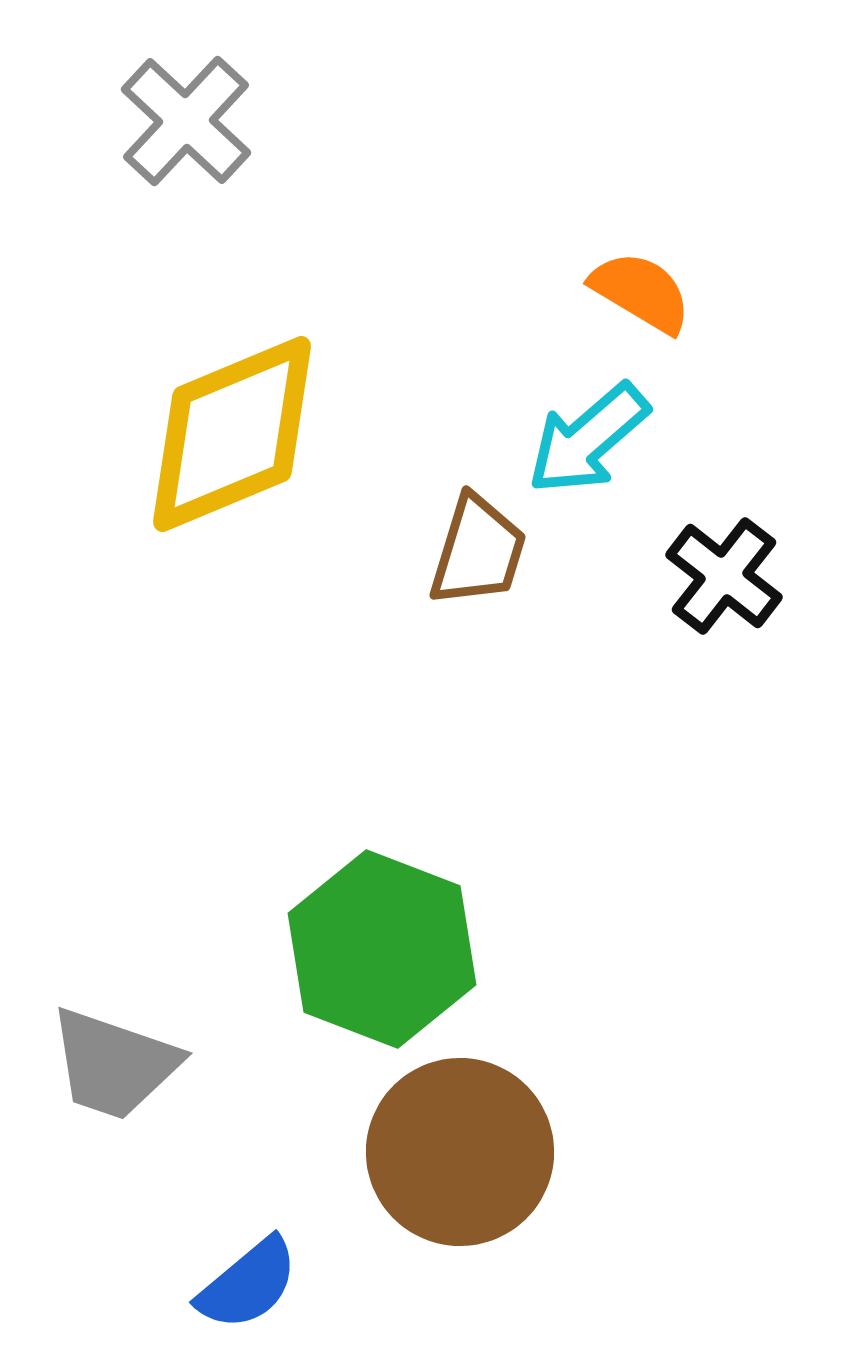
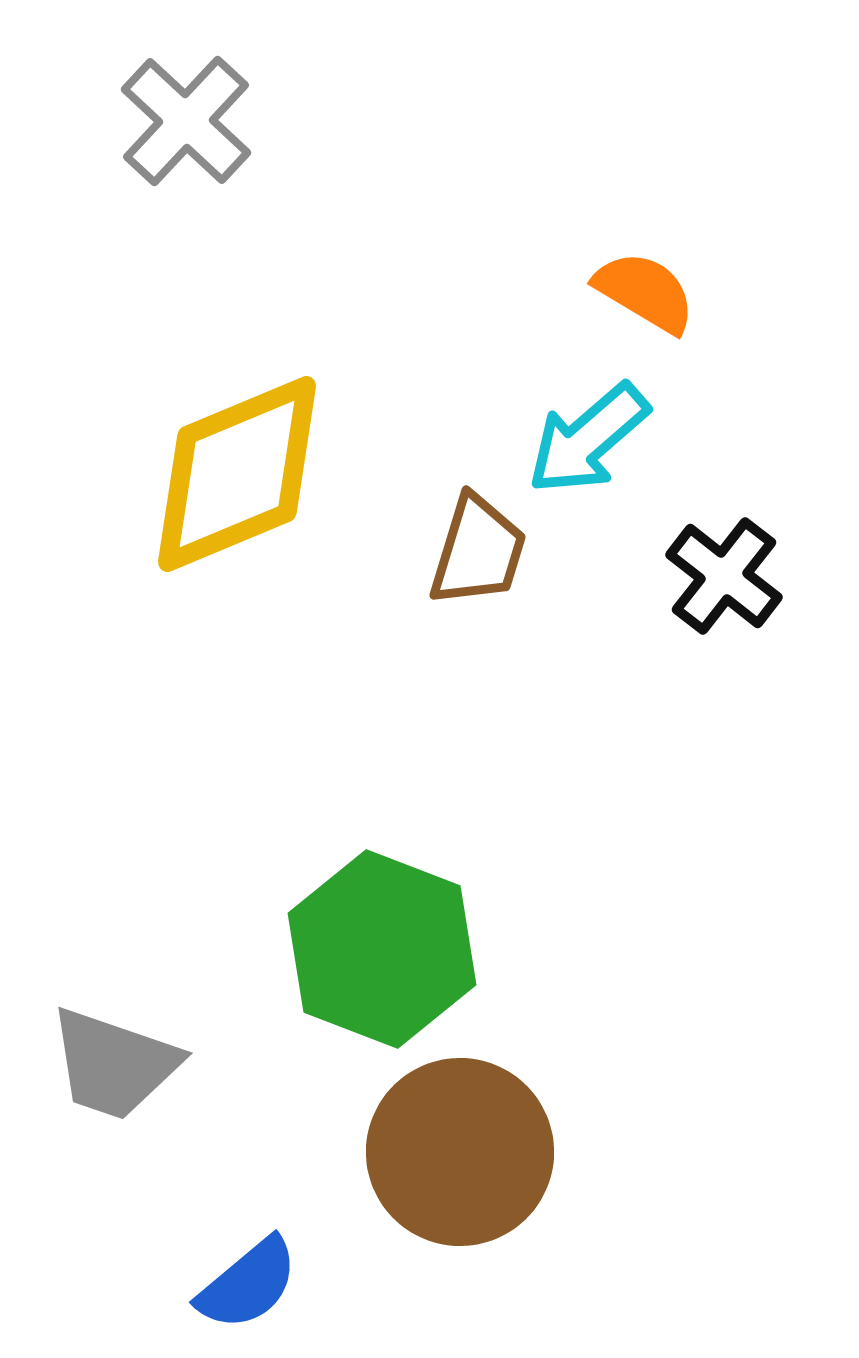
orange semicircle: moved 4 px right
yellow diamond: moved 5 px right, 40 px down
